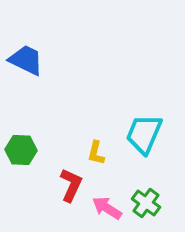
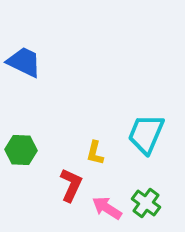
blue trapezoid: moved 2 px left, 2 px down
cyan trapezoid: moved 2 px right
yellow L-shape: moved 1 px left
